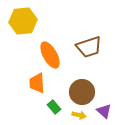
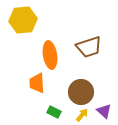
yellow hexagon: moved 1 px up
orange ellipse: rotated 20 degrees clockwise
brown circle: moved 1 px left
green rectangle: moved 5 px down; rotated 24 degrees counterclockwise
yellow arrow: moved 3 px right; rotated 64 degrees counterclockwise
